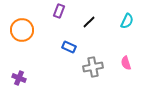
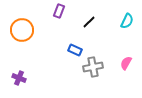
blue rectangle: moved 6 px right, 3 px down
pink semicircle: rotated 48 degrees clockwise
